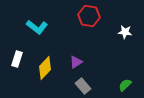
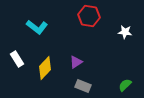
white rectangle: rotated 49 degrees counterclockwise
gray rectangle: rotated 28 degrees counterclockwise
